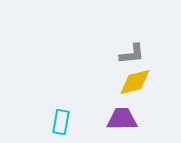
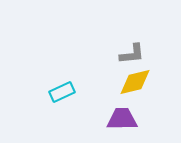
cyan rectangle: moved 1 px right, 30 px up; rotated 55 degrees clockwise
